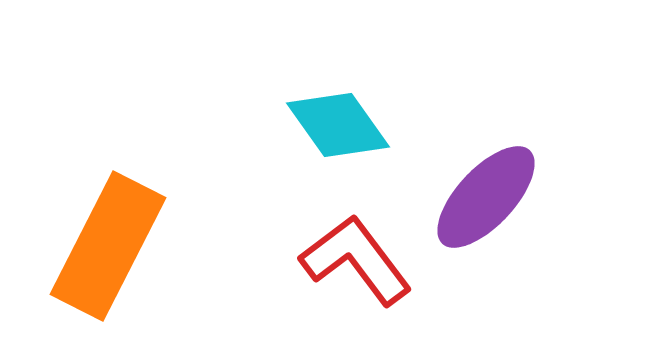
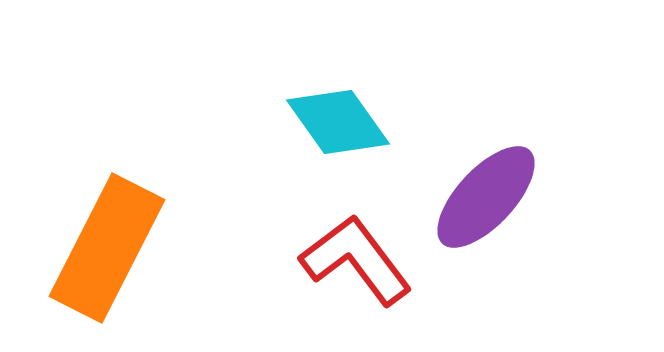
cyan diamond: moved 3 px up
orange rectangle: moved 1 px left, 2 px down
